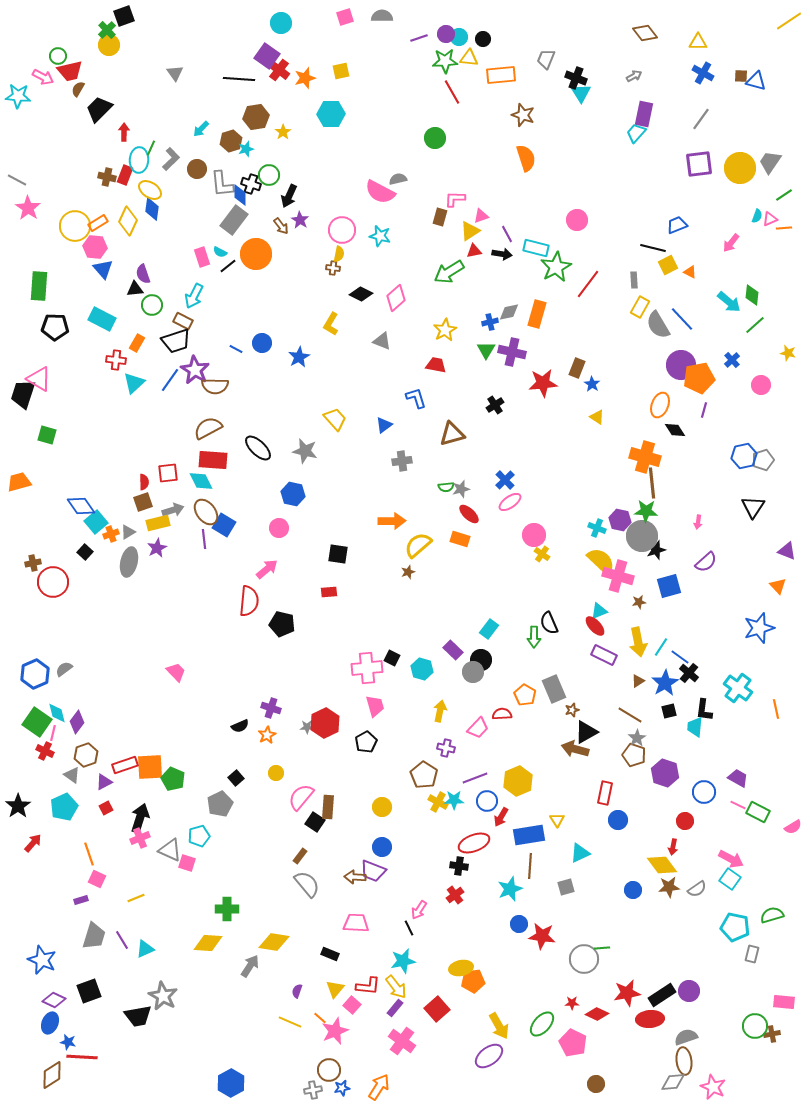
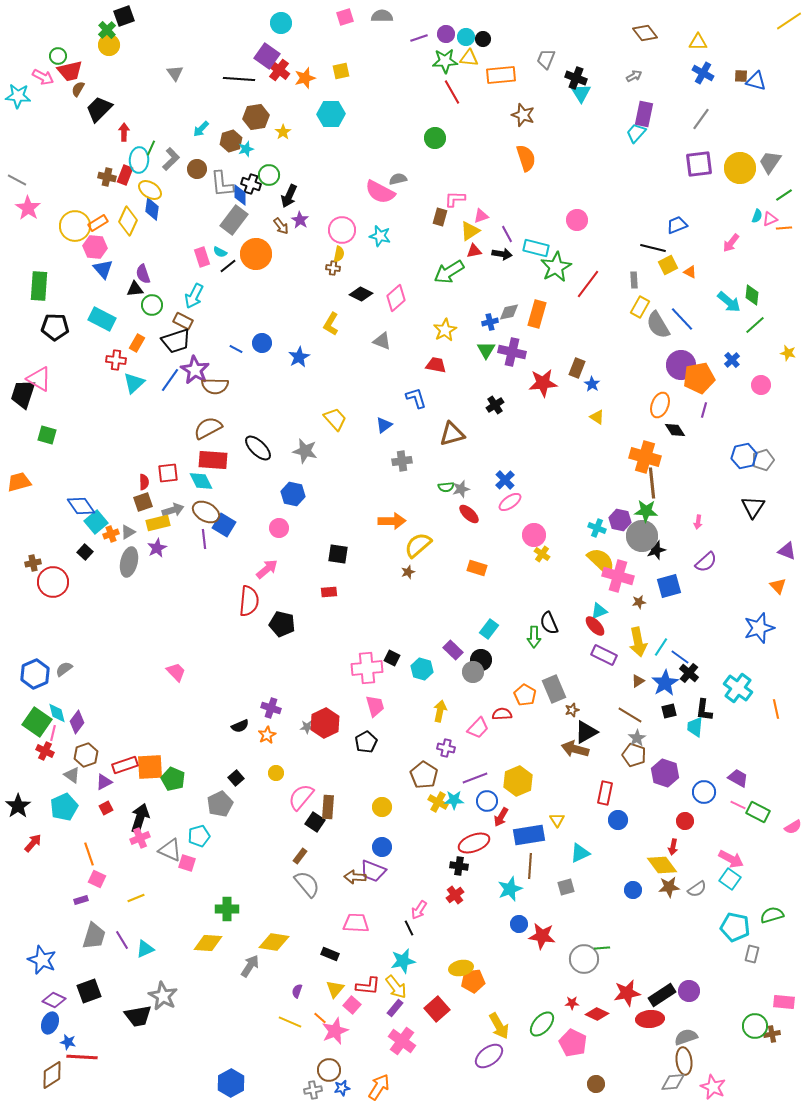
cyan circle at (459, 37): moved 7 px right
brown ellipse at (206, 512): rotated 24 degrees counterclockwise
orange rectangle at (460, 539): moved 17 px right, 29 px down
